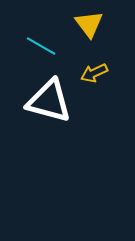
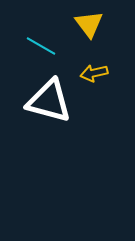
yellow arrow: rotated 12 degrees clockwise
